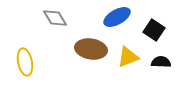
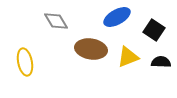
gray diamond: moved 1 px right, 3 px down
